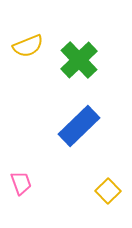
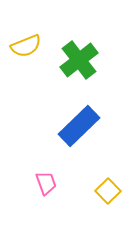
yellow semicircle: moved 2 px left
green cross: rotated 6 degrees clockwise
pink trapezoid: moved 25 px right
